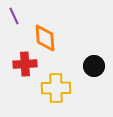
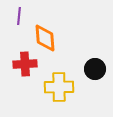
purple line: moved 5 px right; rotated 30 degrees clockwise
black circle: moved 1 px right, 3 px down
yellow cross: moved 3 px right, 1 px up
